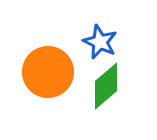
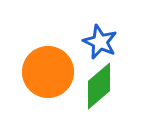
green diamond: moved 7 px left
